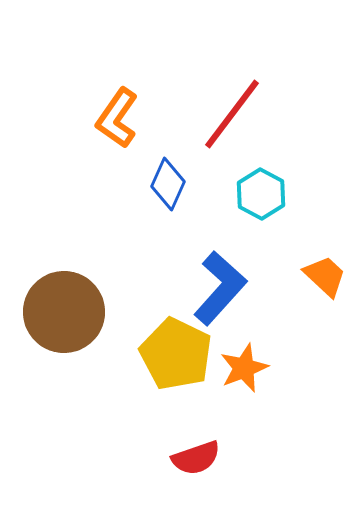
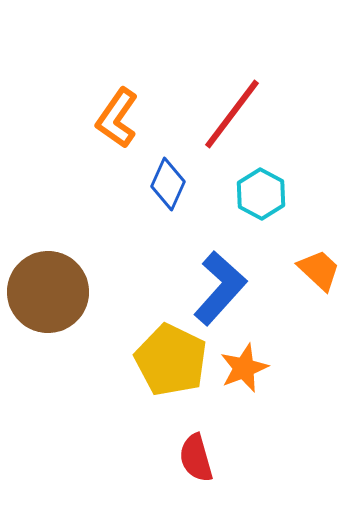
orange trapezoid: moved 6 px left, 6 px up
brown circle: moved 16 px left, 20 px up
yellow pentagon: moved 5 px left, 6 px down
red semicircle: rotated 93 degrees clockwise
